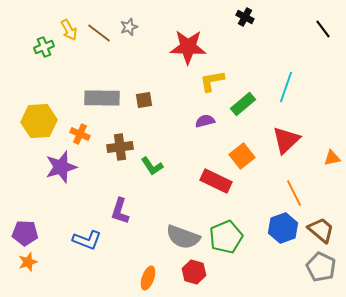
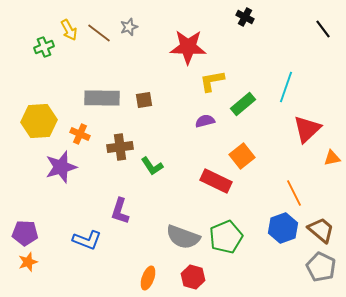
red triangle: moved 21 px right, 11 px up
red hexagon: moved 1 px left, 5 px down
